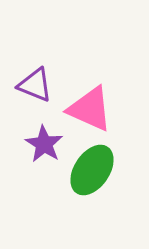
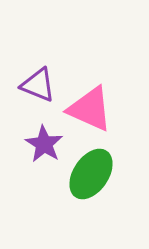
purple triangle: moved 3 px right
green ellipse: moved 1 px left, 4 px down
